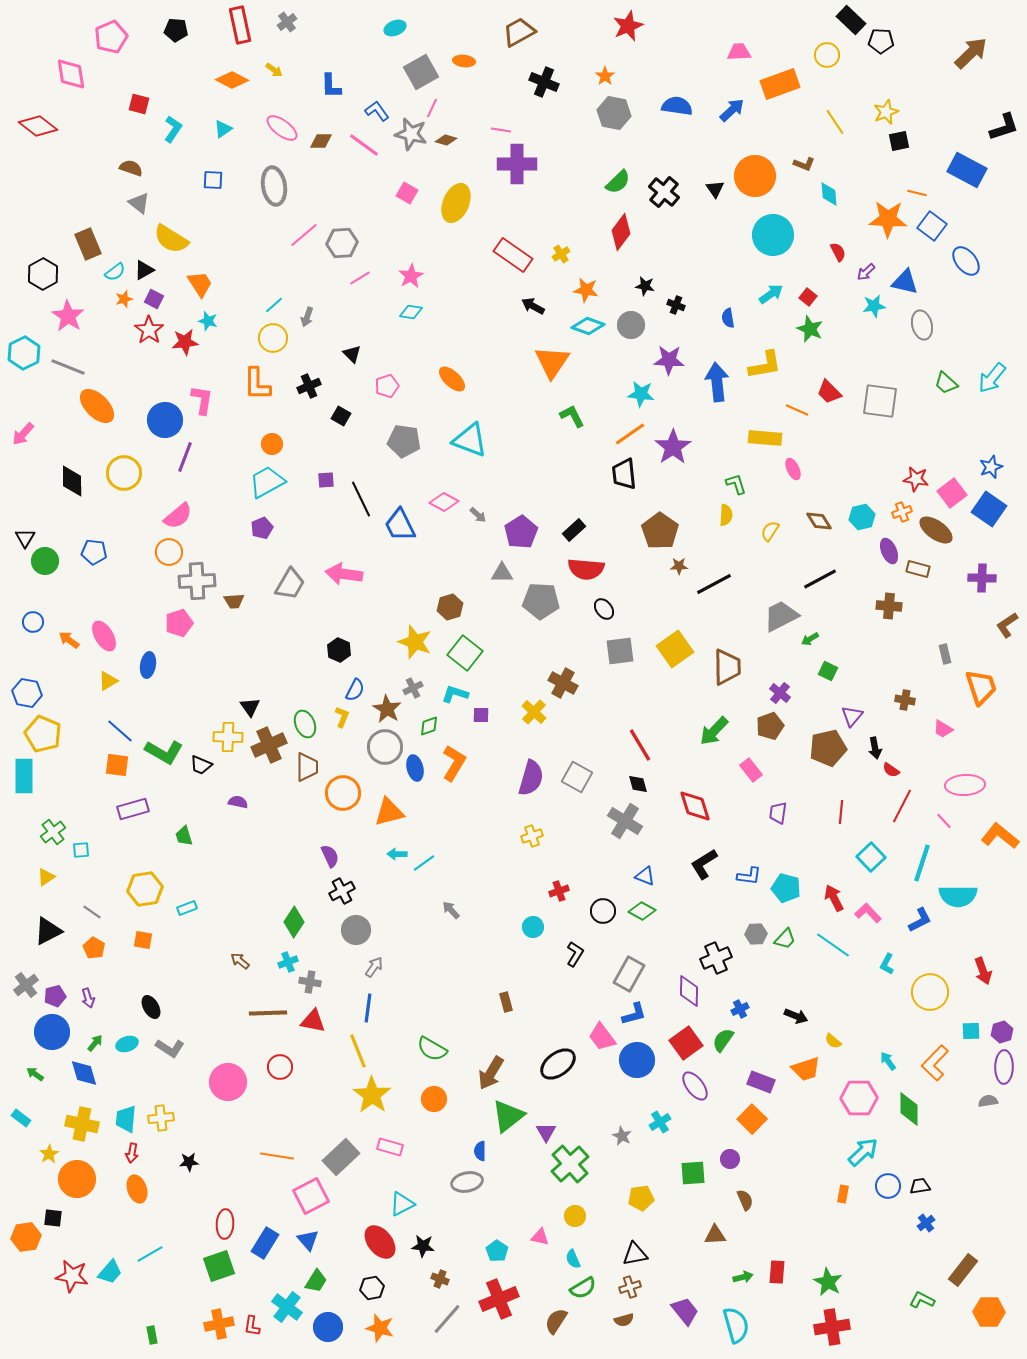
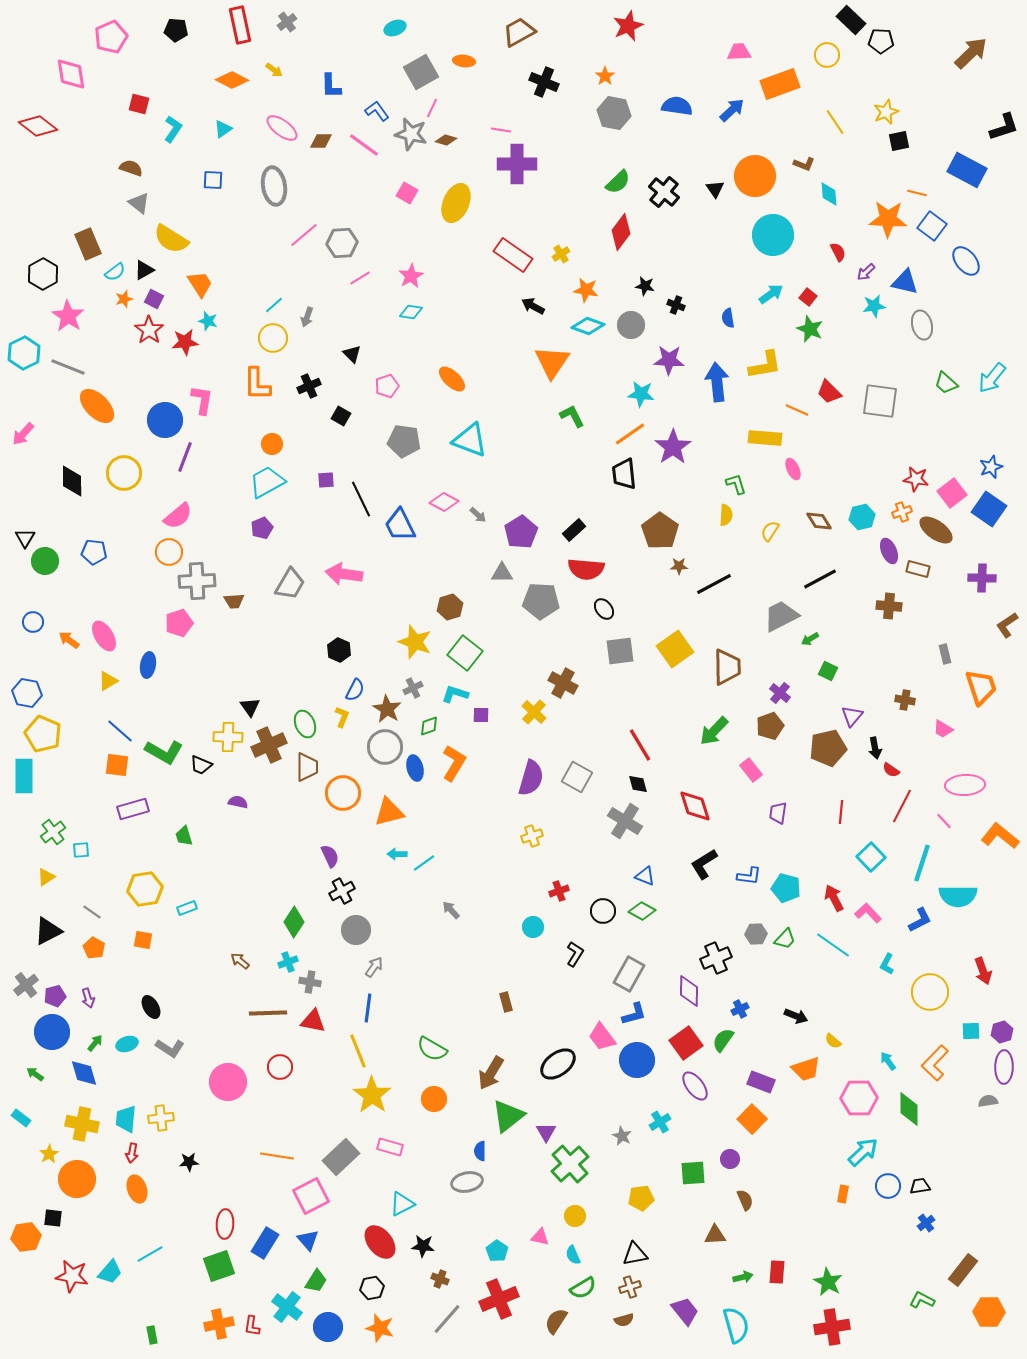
cyan semicircle at (573, 1259): moved 4 px up
